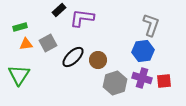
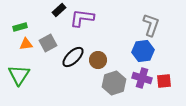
gray hexagon: moved 1 px left
